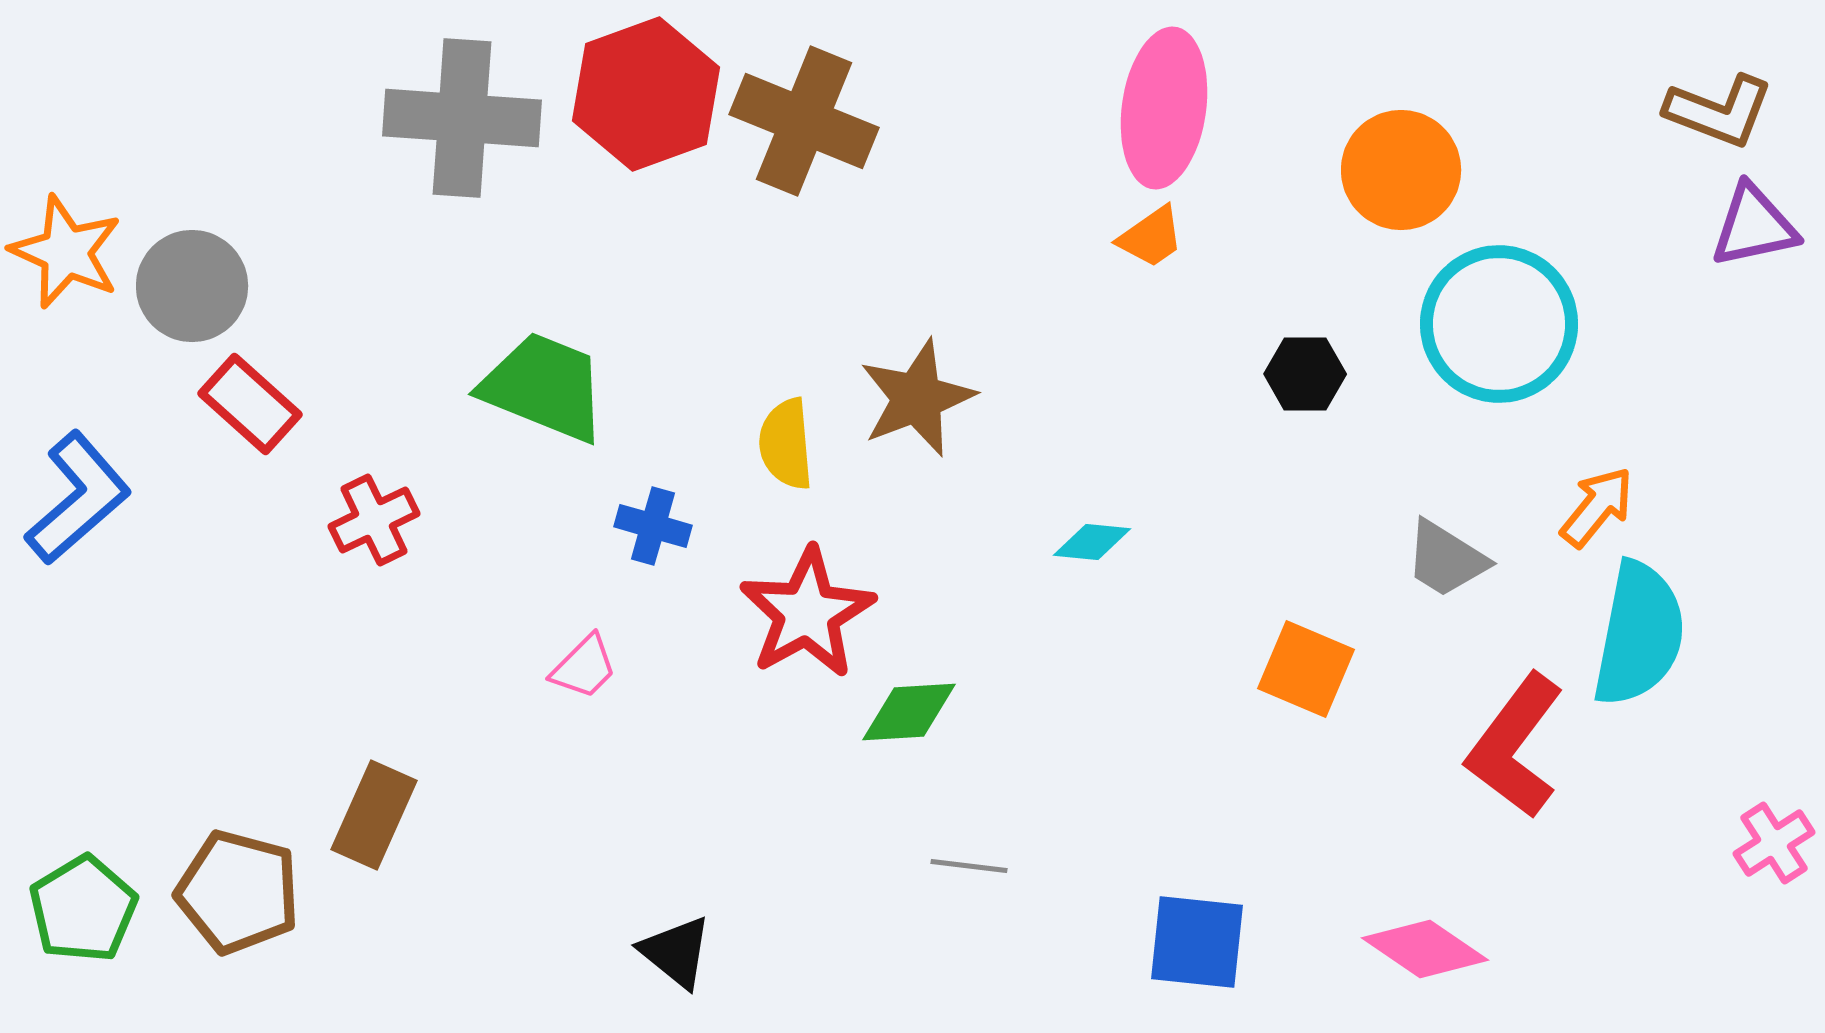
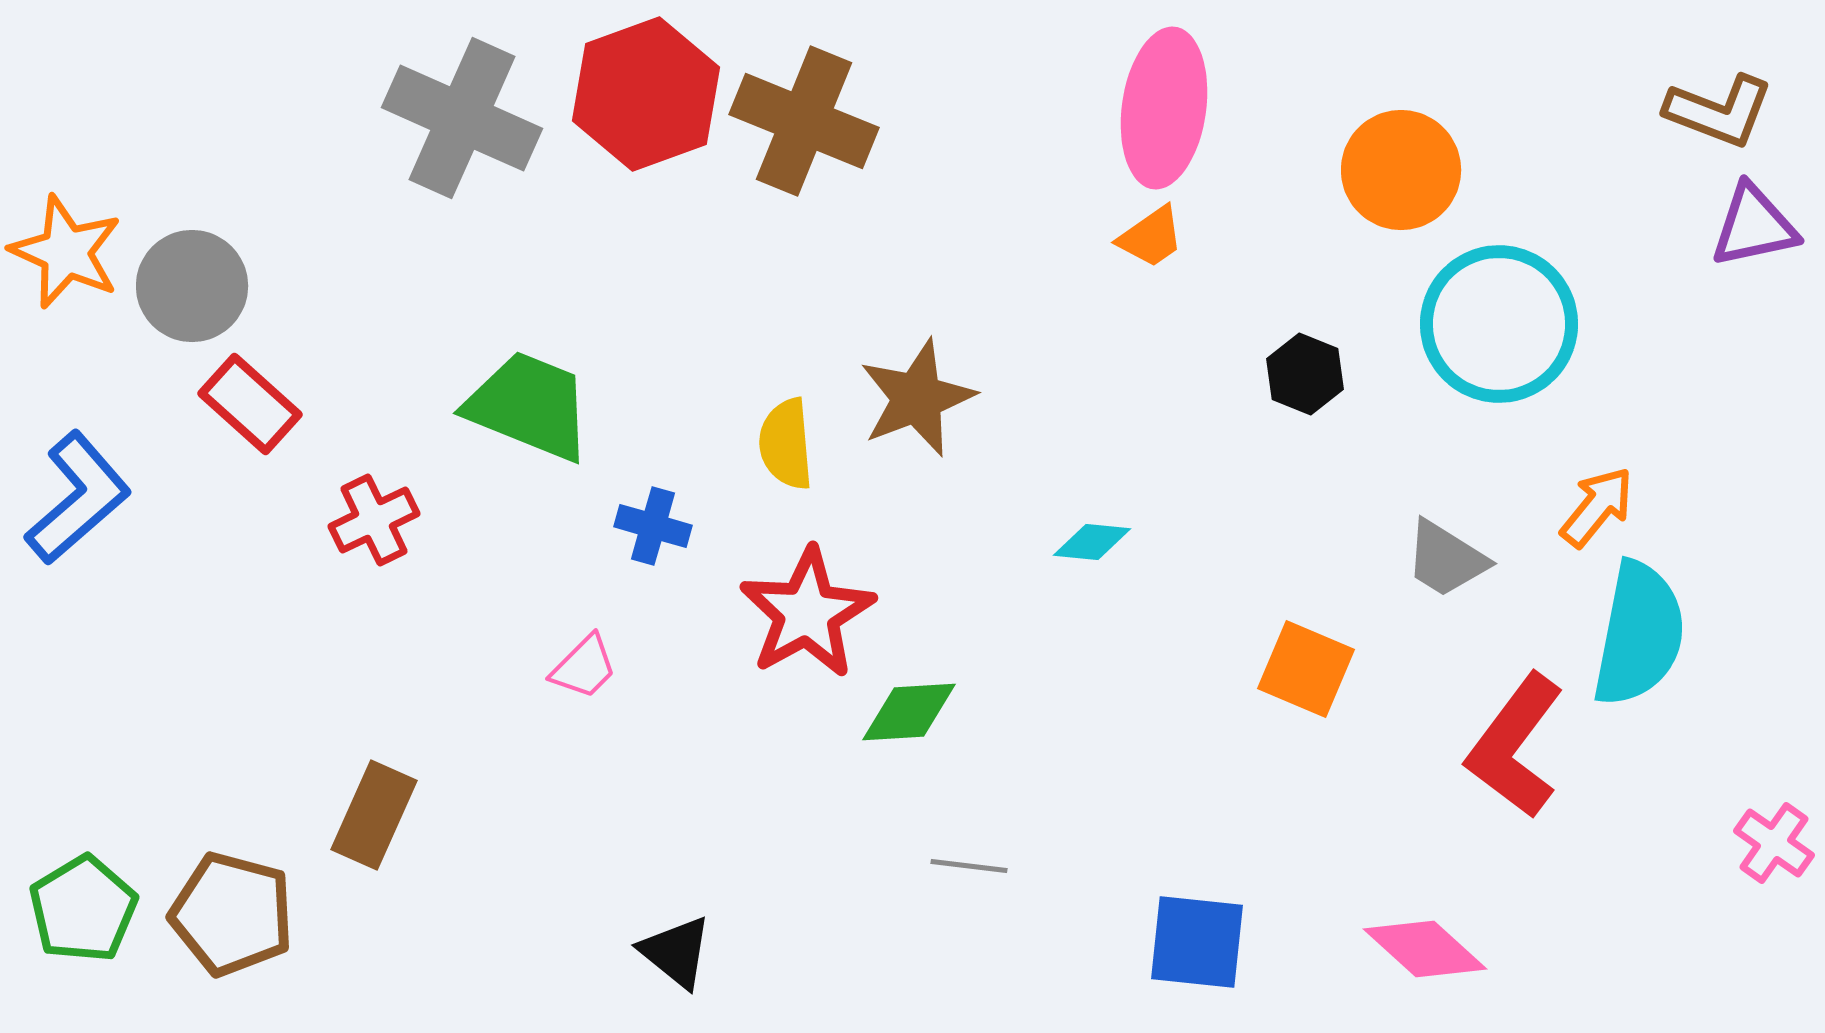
gray cross: rotated 20 degrees clockwise
black hexagon: rotated 22 degrees clockwise
green trapezoid: moved 15 px left, 19 px down
pink cross: rotated 22 degrees counterclockwise
brown pentagon: moved 6 px left, 22 px down
pink diamond: rotated 8 degrees clockwise
